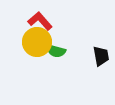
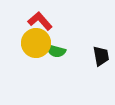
yellow circle: moved 1 px left, 1 px down
